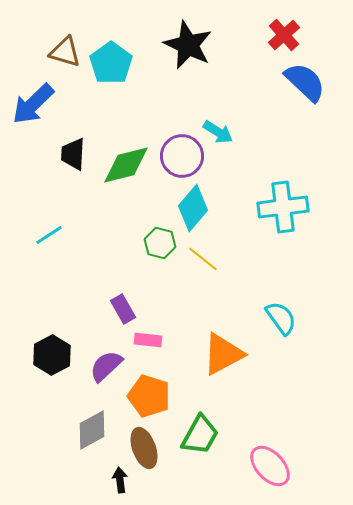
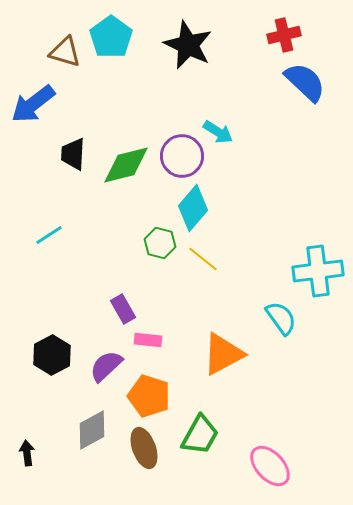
red cross: rotated 28 degrees clockwise
cyan pentagon: moved 26 px up
blue arrow: rotated 6 degrees clockwise
cyan cross: moved 35 px right, 64 px down
black arrow: moved 93 px left, 27 px up
